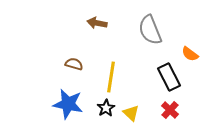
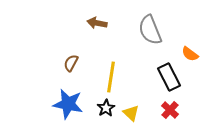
brown semicircle: moved 3 px left, 1 px up; rotated 78 degrees counterclockwise
